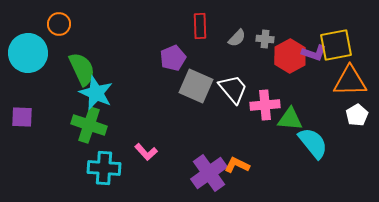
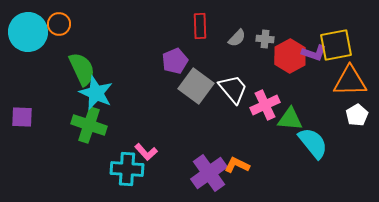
cyan circle: moved 21 px up
purple pentagon: moved 2 px right, 3 px down
gray square: rotated 12 degrees clockwise
pink cross: rotated 20 degrees counterclockwise
cyan cross: moved 23 px right, 1 px down
